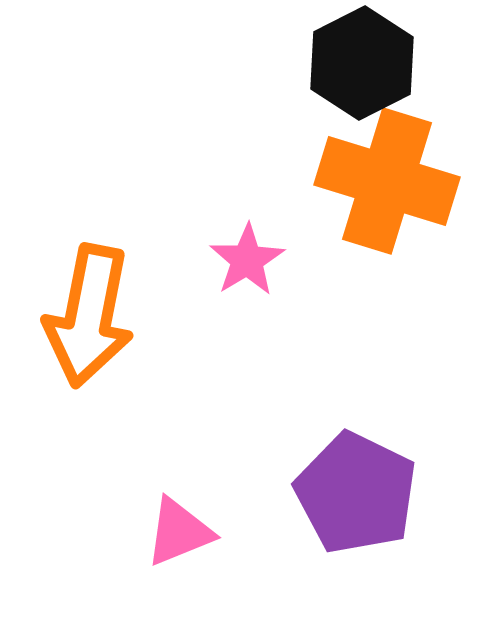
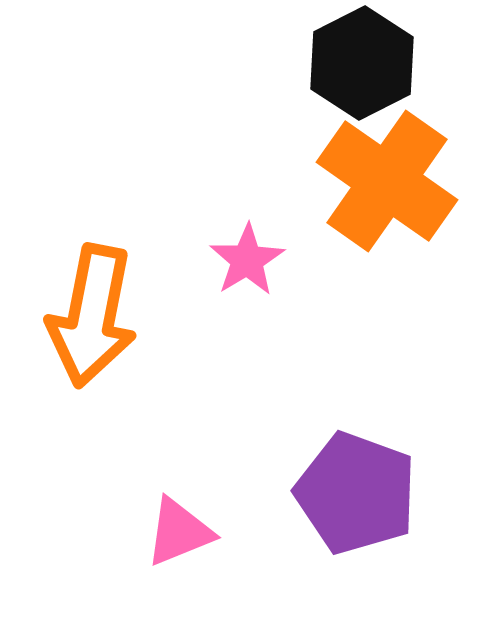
orange cross: rotated 18 degrees clockwise
orange arrow: moved 3 px right
purple pentagon: rotated 6 degrees counterclockwise
